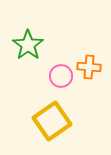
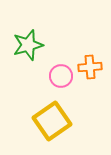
green star: rotated 20 degrees clockwise
orange cross: moved 1 px right; rotated 10 degrees counterclockwise
